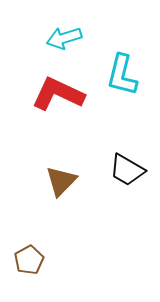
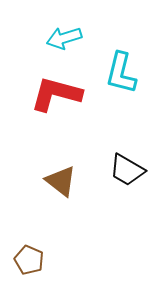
cyan L-shape: moved 1 px left, 2 px up
red L-shape: moved 2 px left; rotated 10 degrees counterclockwise
brown triangle: rotated 36 degrees counterclockwise
brown pentagon: rotated 20 degrees counterclockwise
